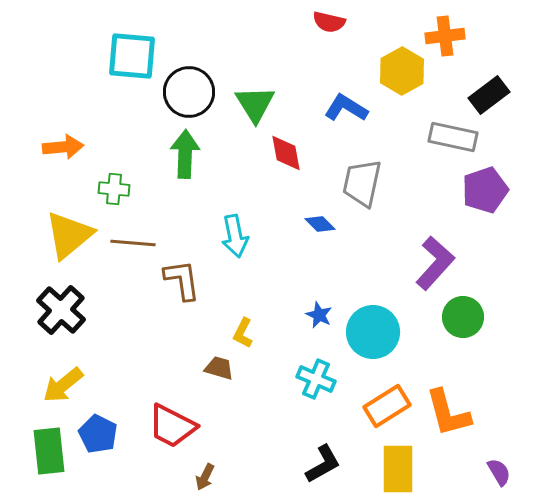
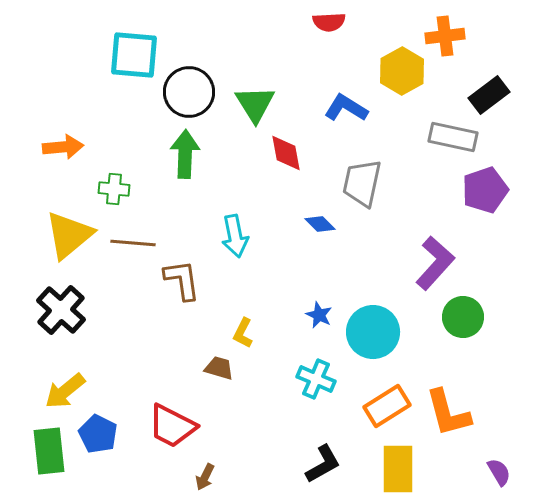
red semicircle: rotated 16 degrees counterclockwise
cyan square: moved 2 px right, 1 px up
yellow arrow: moved 2 px right, 6 px down
